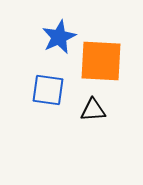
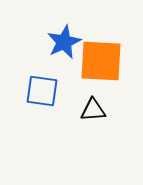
blue star: moved 5 px right, 5 px down
blue square: moved 6 px left, 1 px down
